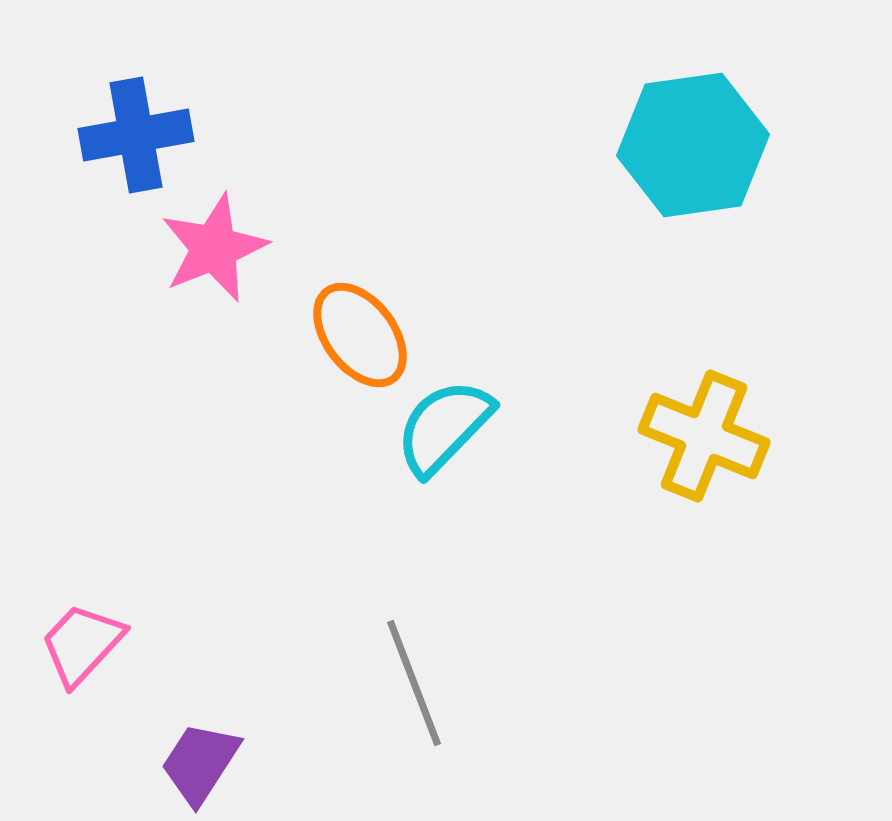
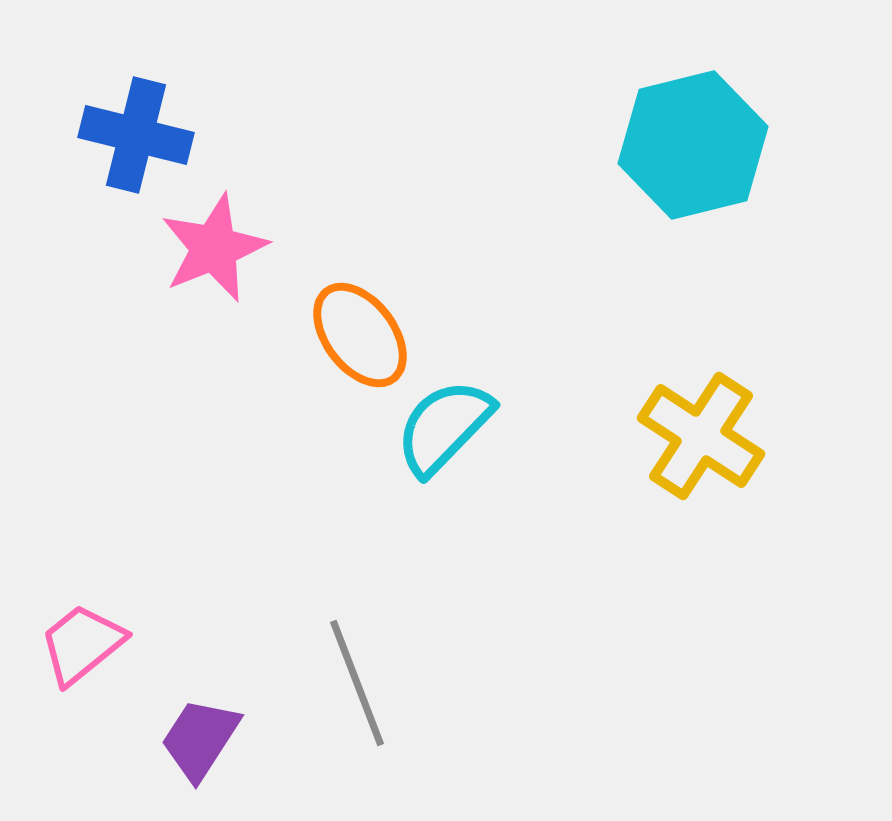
blue cross: rotated 24 degrees clockwise
cyan hexagon: rotated 6 degrees counterclockwise
yellow cross: moved 3 px left; rotated 11 degrees clockwise
pink trapezoid: rotated 8 degrees clockwise
gray line: moved 57 px left
purple trapezoid: moved 24 px up
